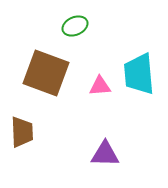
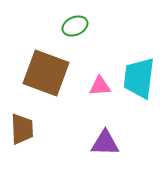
cyan trapezoid: moved 4 px down; rotated 12 degrees clockwise
brown trapezoid: moved 3 px up
purple triangle: moved 11 px up
